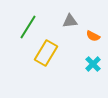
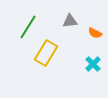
orange semicircle: moved 2 px right, 3 px up
